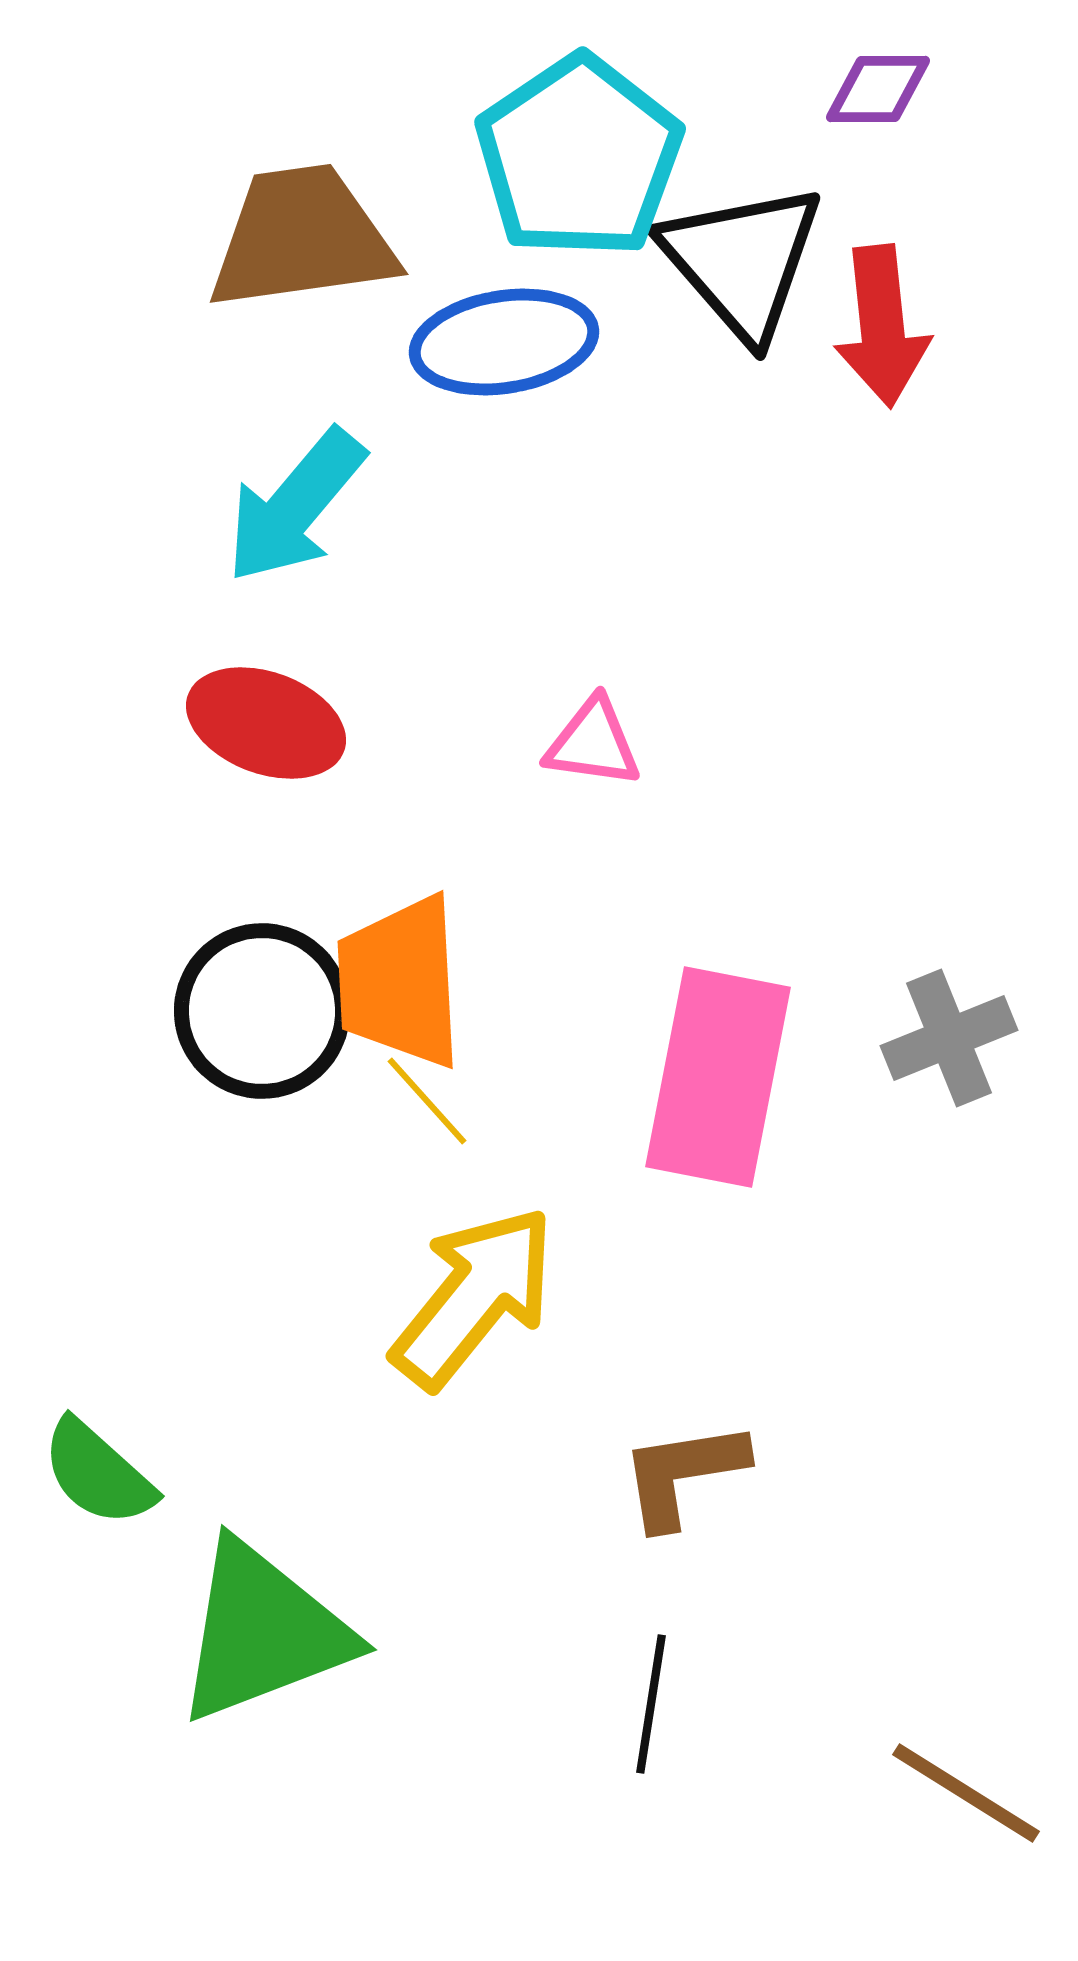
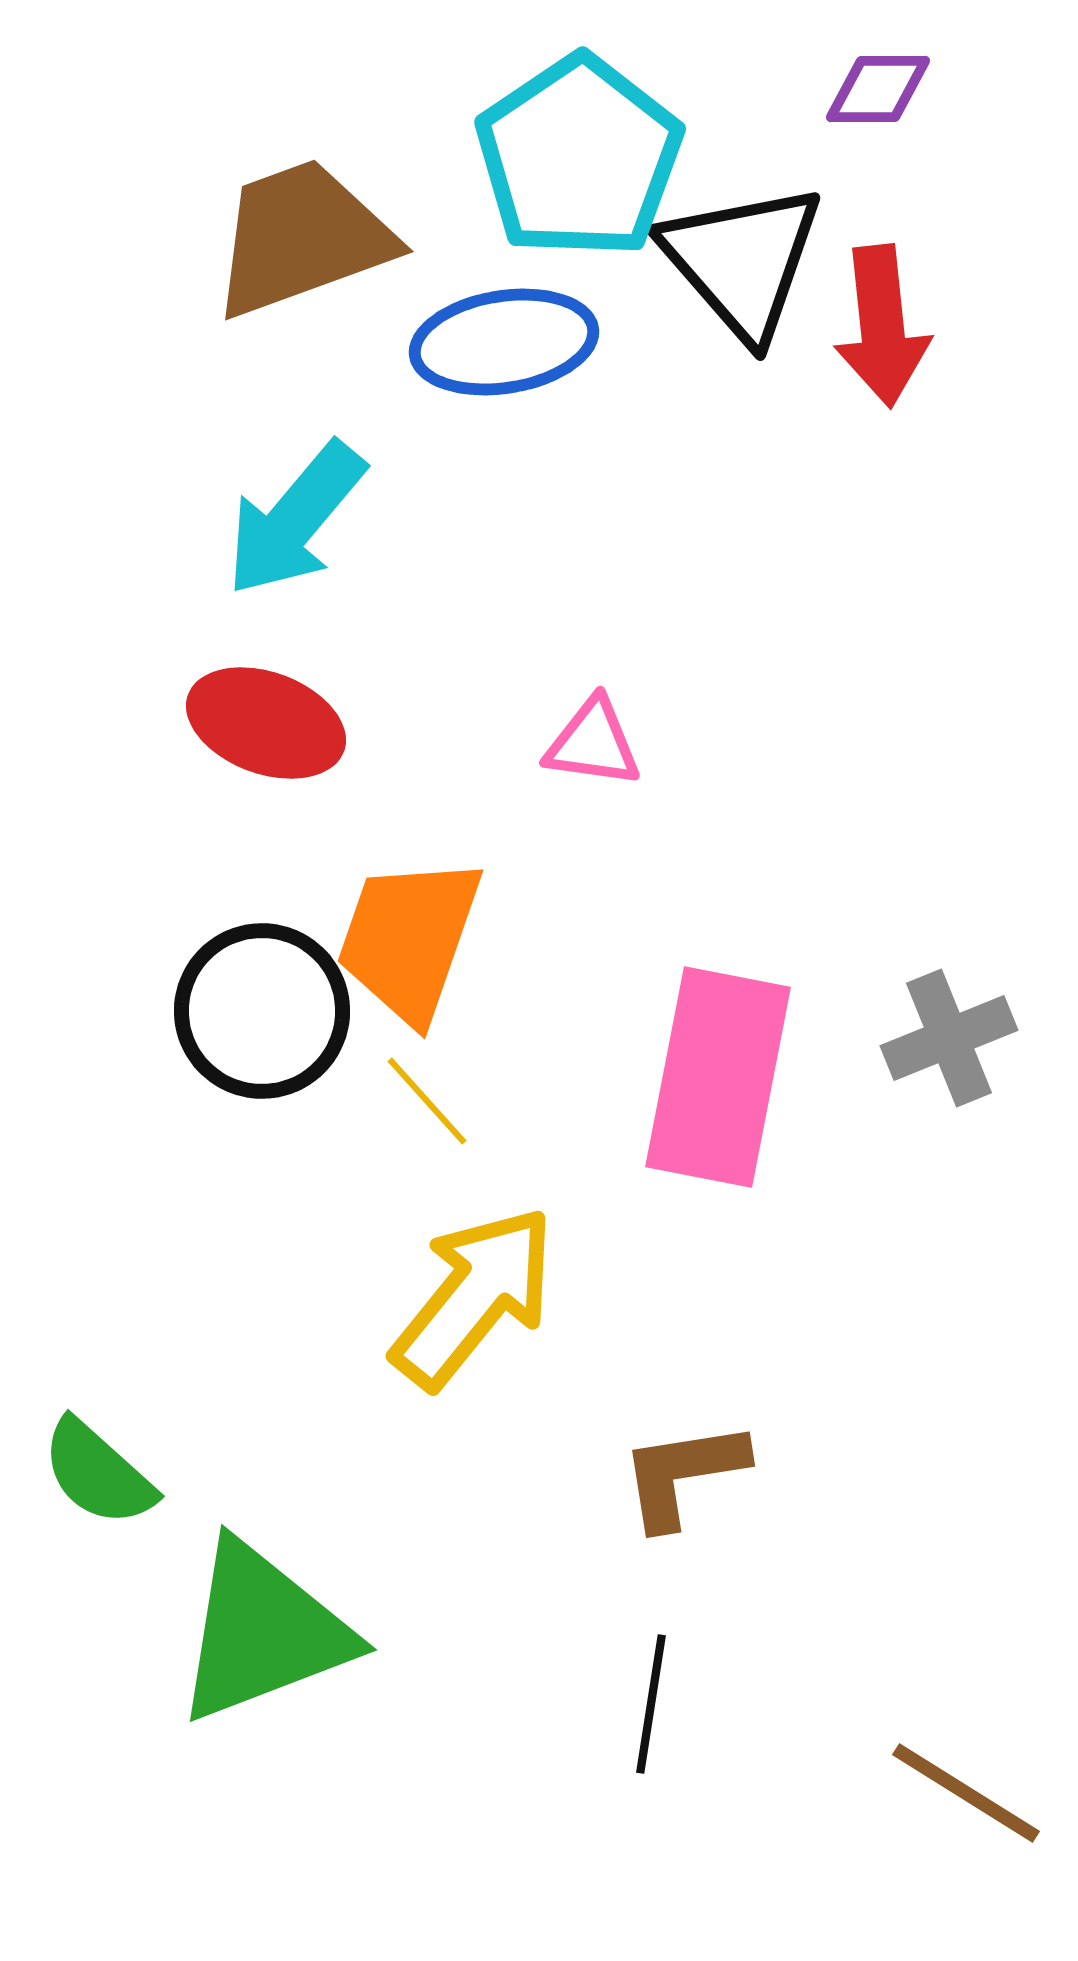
brown trapezoid: rotated 12 degrees counterclockwise
cyan arrow: moved 13 px down
orange trapezoid: moved 9 px right, 43 px up; rotated 22 degrees clockwise
